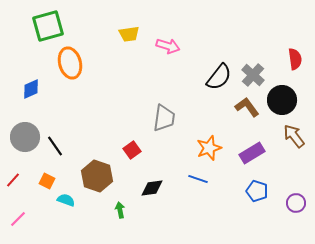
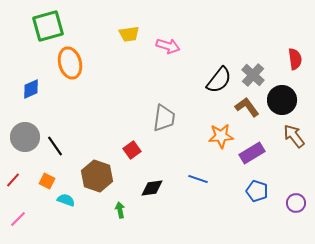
black semicircle: moved 3 px down
orange star: moved 12 px right, 12 px up; rotated 15 degrees clockwise
